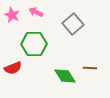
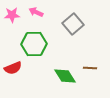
pink star: rotated 28 degrees counterclockwise
